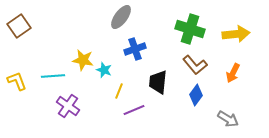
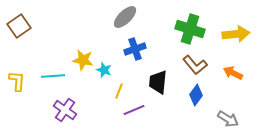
gray ellipse: moved 4 px right; rotated 10 degrees clockwise
orange arrow: rotated 90 degrees clockwise
yellow L-shape: rotated 25 degrees clockwise
purple cross: moved 3 px left, 4 px down
